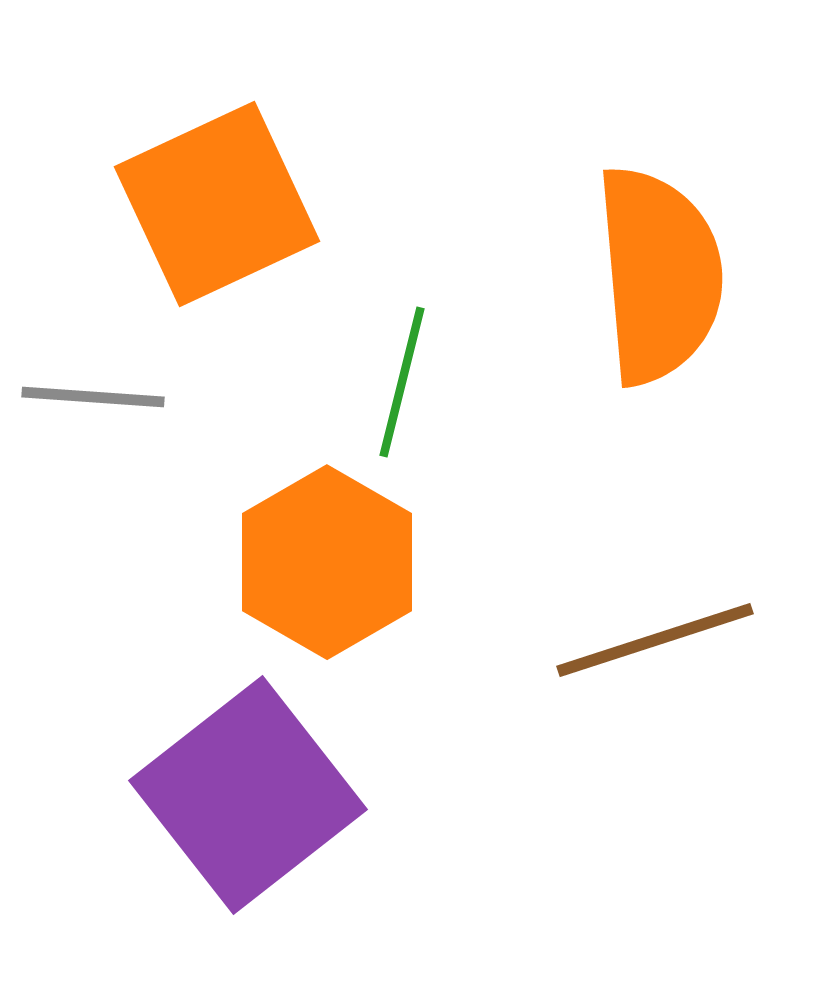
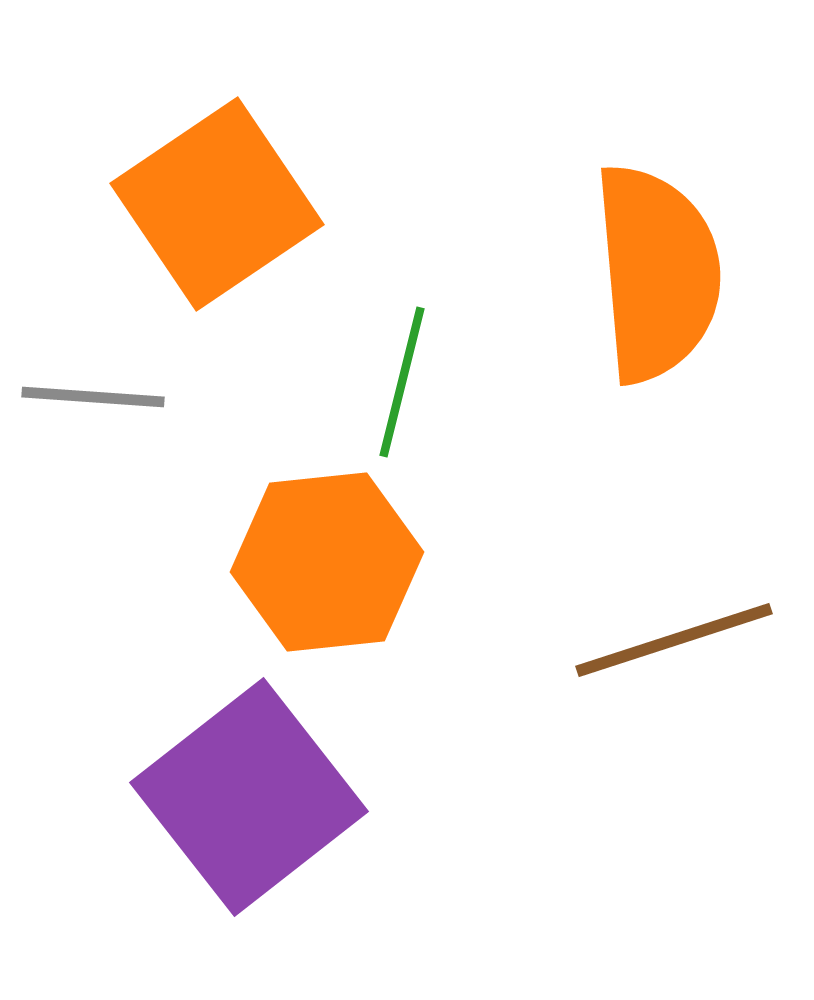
orange square: rotated 9 degrees counterclockwise
orange semicircle: moved 2 px left, 2 px up
orange hexagon: rotated 24 degrees clockwise
brown line: moved 19 px right
purple square: moved 1 px right, 2 px down
